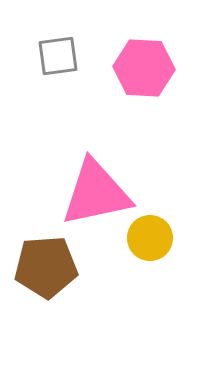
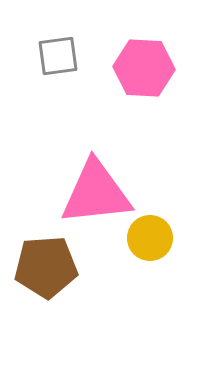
pink triangle: rotated 6 degrees clockwise
